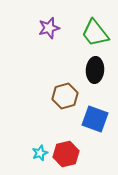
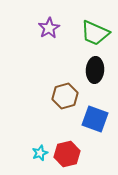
purple star: rotated 15 degrees counterclockwise
green trapezoid: rotated 28 degrees counterclockwise
red hexagon: moved 1 px right
